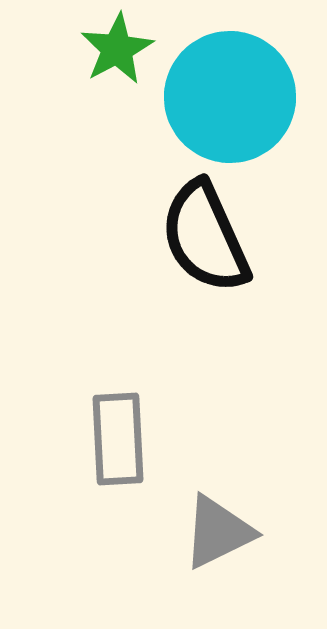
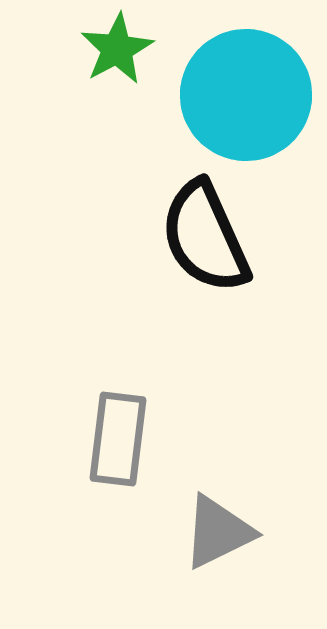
cyan circle: moved 16 px right, 2 px up
gray rectangle: rotated 10 degrees clockwise
